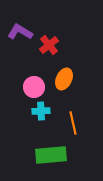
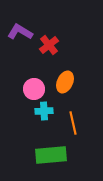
orange ellipse: moved 1 px right, 3 px down
pink circle: moved 2 px down
cyan cross: moved 3 px right
